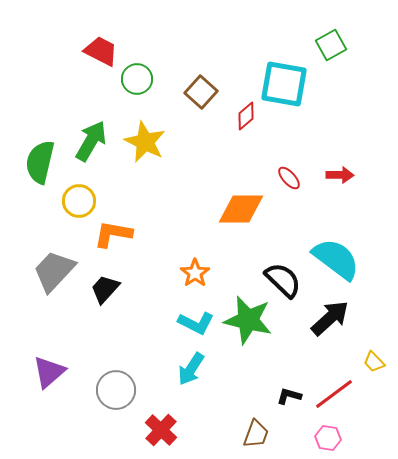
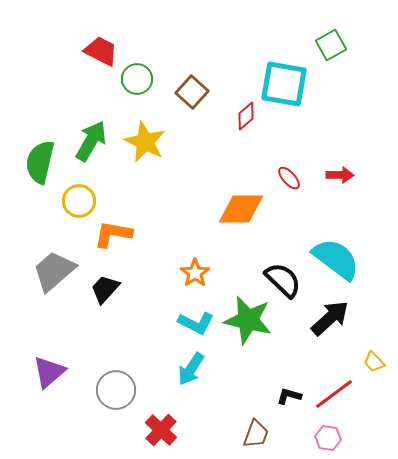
brown square: moved 9 px left
gray trapezoid: rotated 6 degrees clockwise
